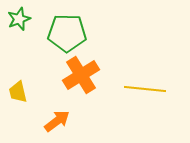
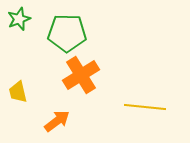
yellow line: moved 18 px down
